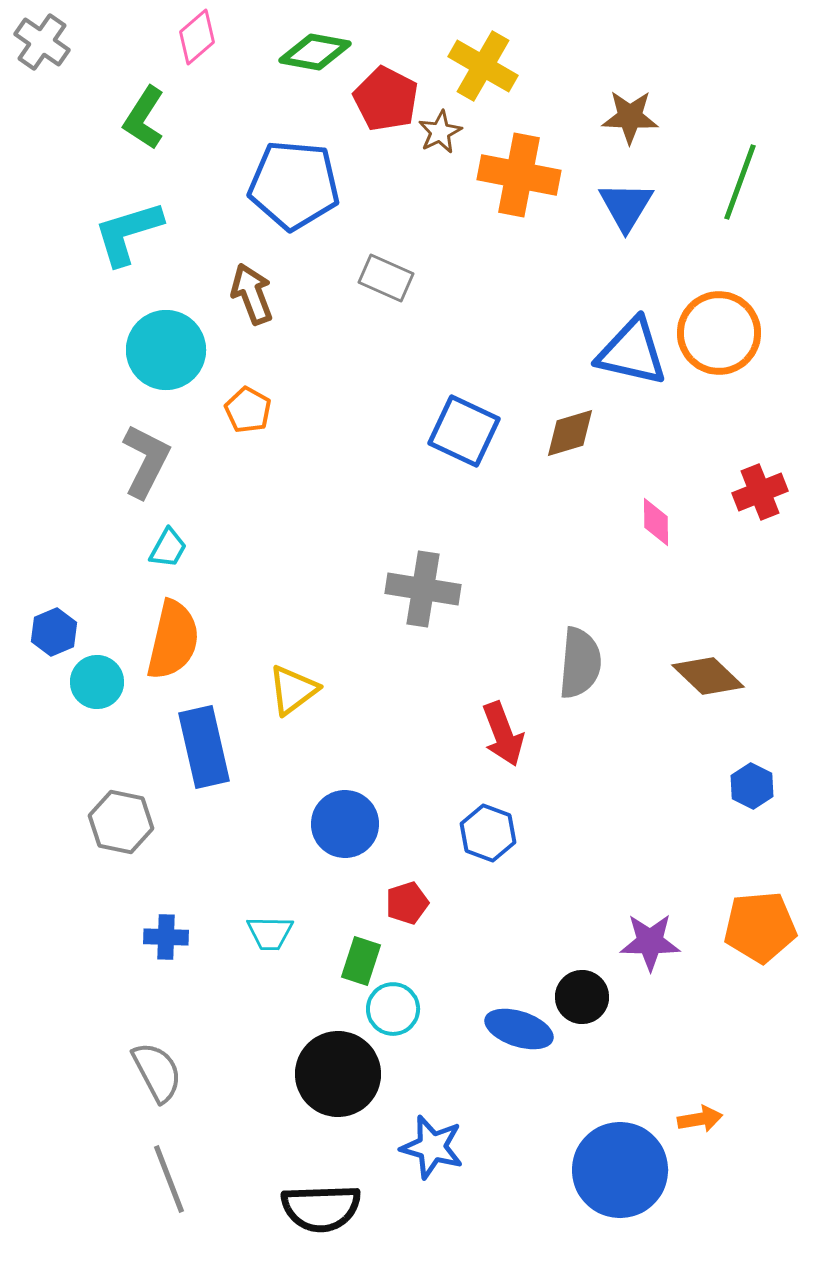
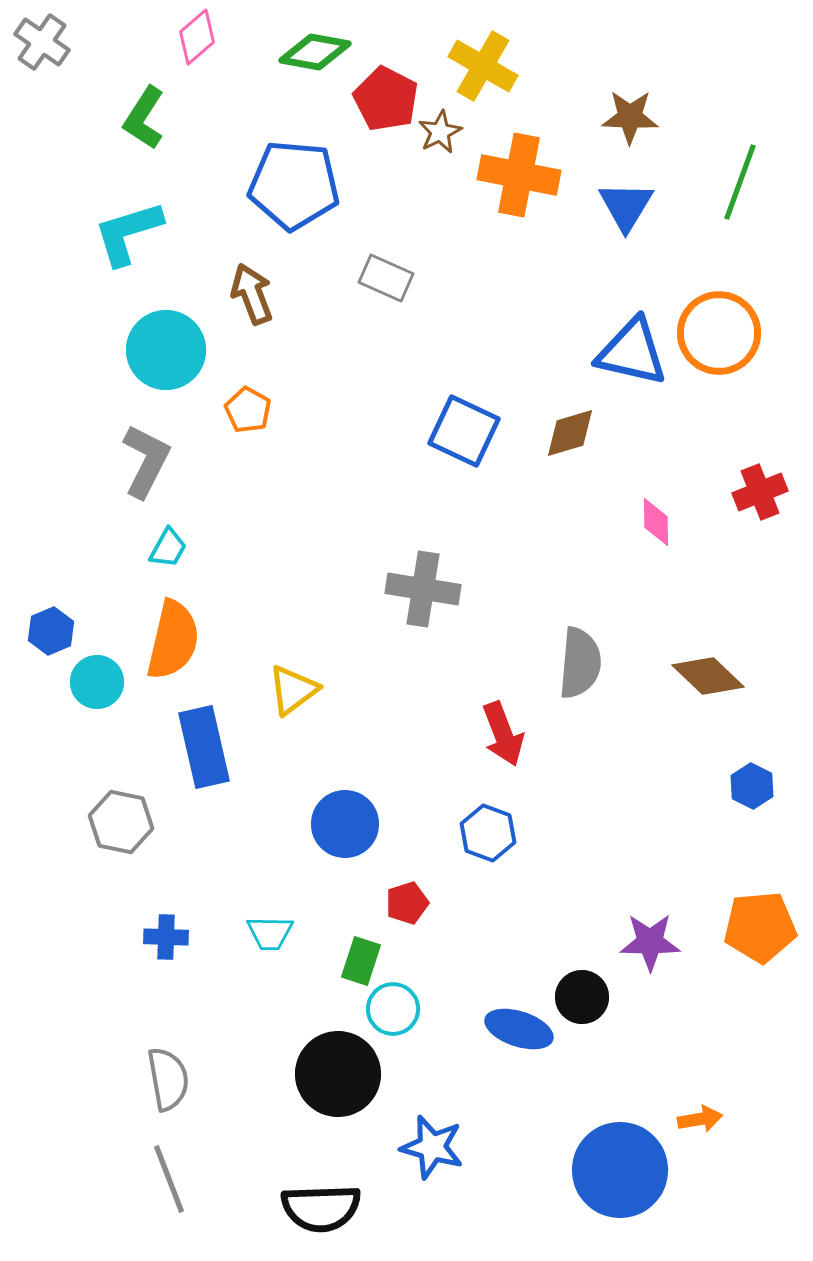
blue hexagon at (54, 632): moved 3 px left, 1 px up
gray semicircle at (157, 1072): moved 11 px right, 7 px down; rotated 18 degrees clockwise
